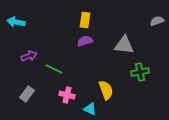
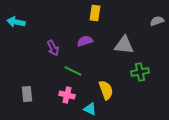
yellow rectangle: moved 10 px right, 7 px up
purple arrow: moved 24 px right, 8 px up; rotated 84 degrees clockwise
green line: moved 19 px right, 2 px down
gray rectangle: rotated 42 degrees counterclockwise
